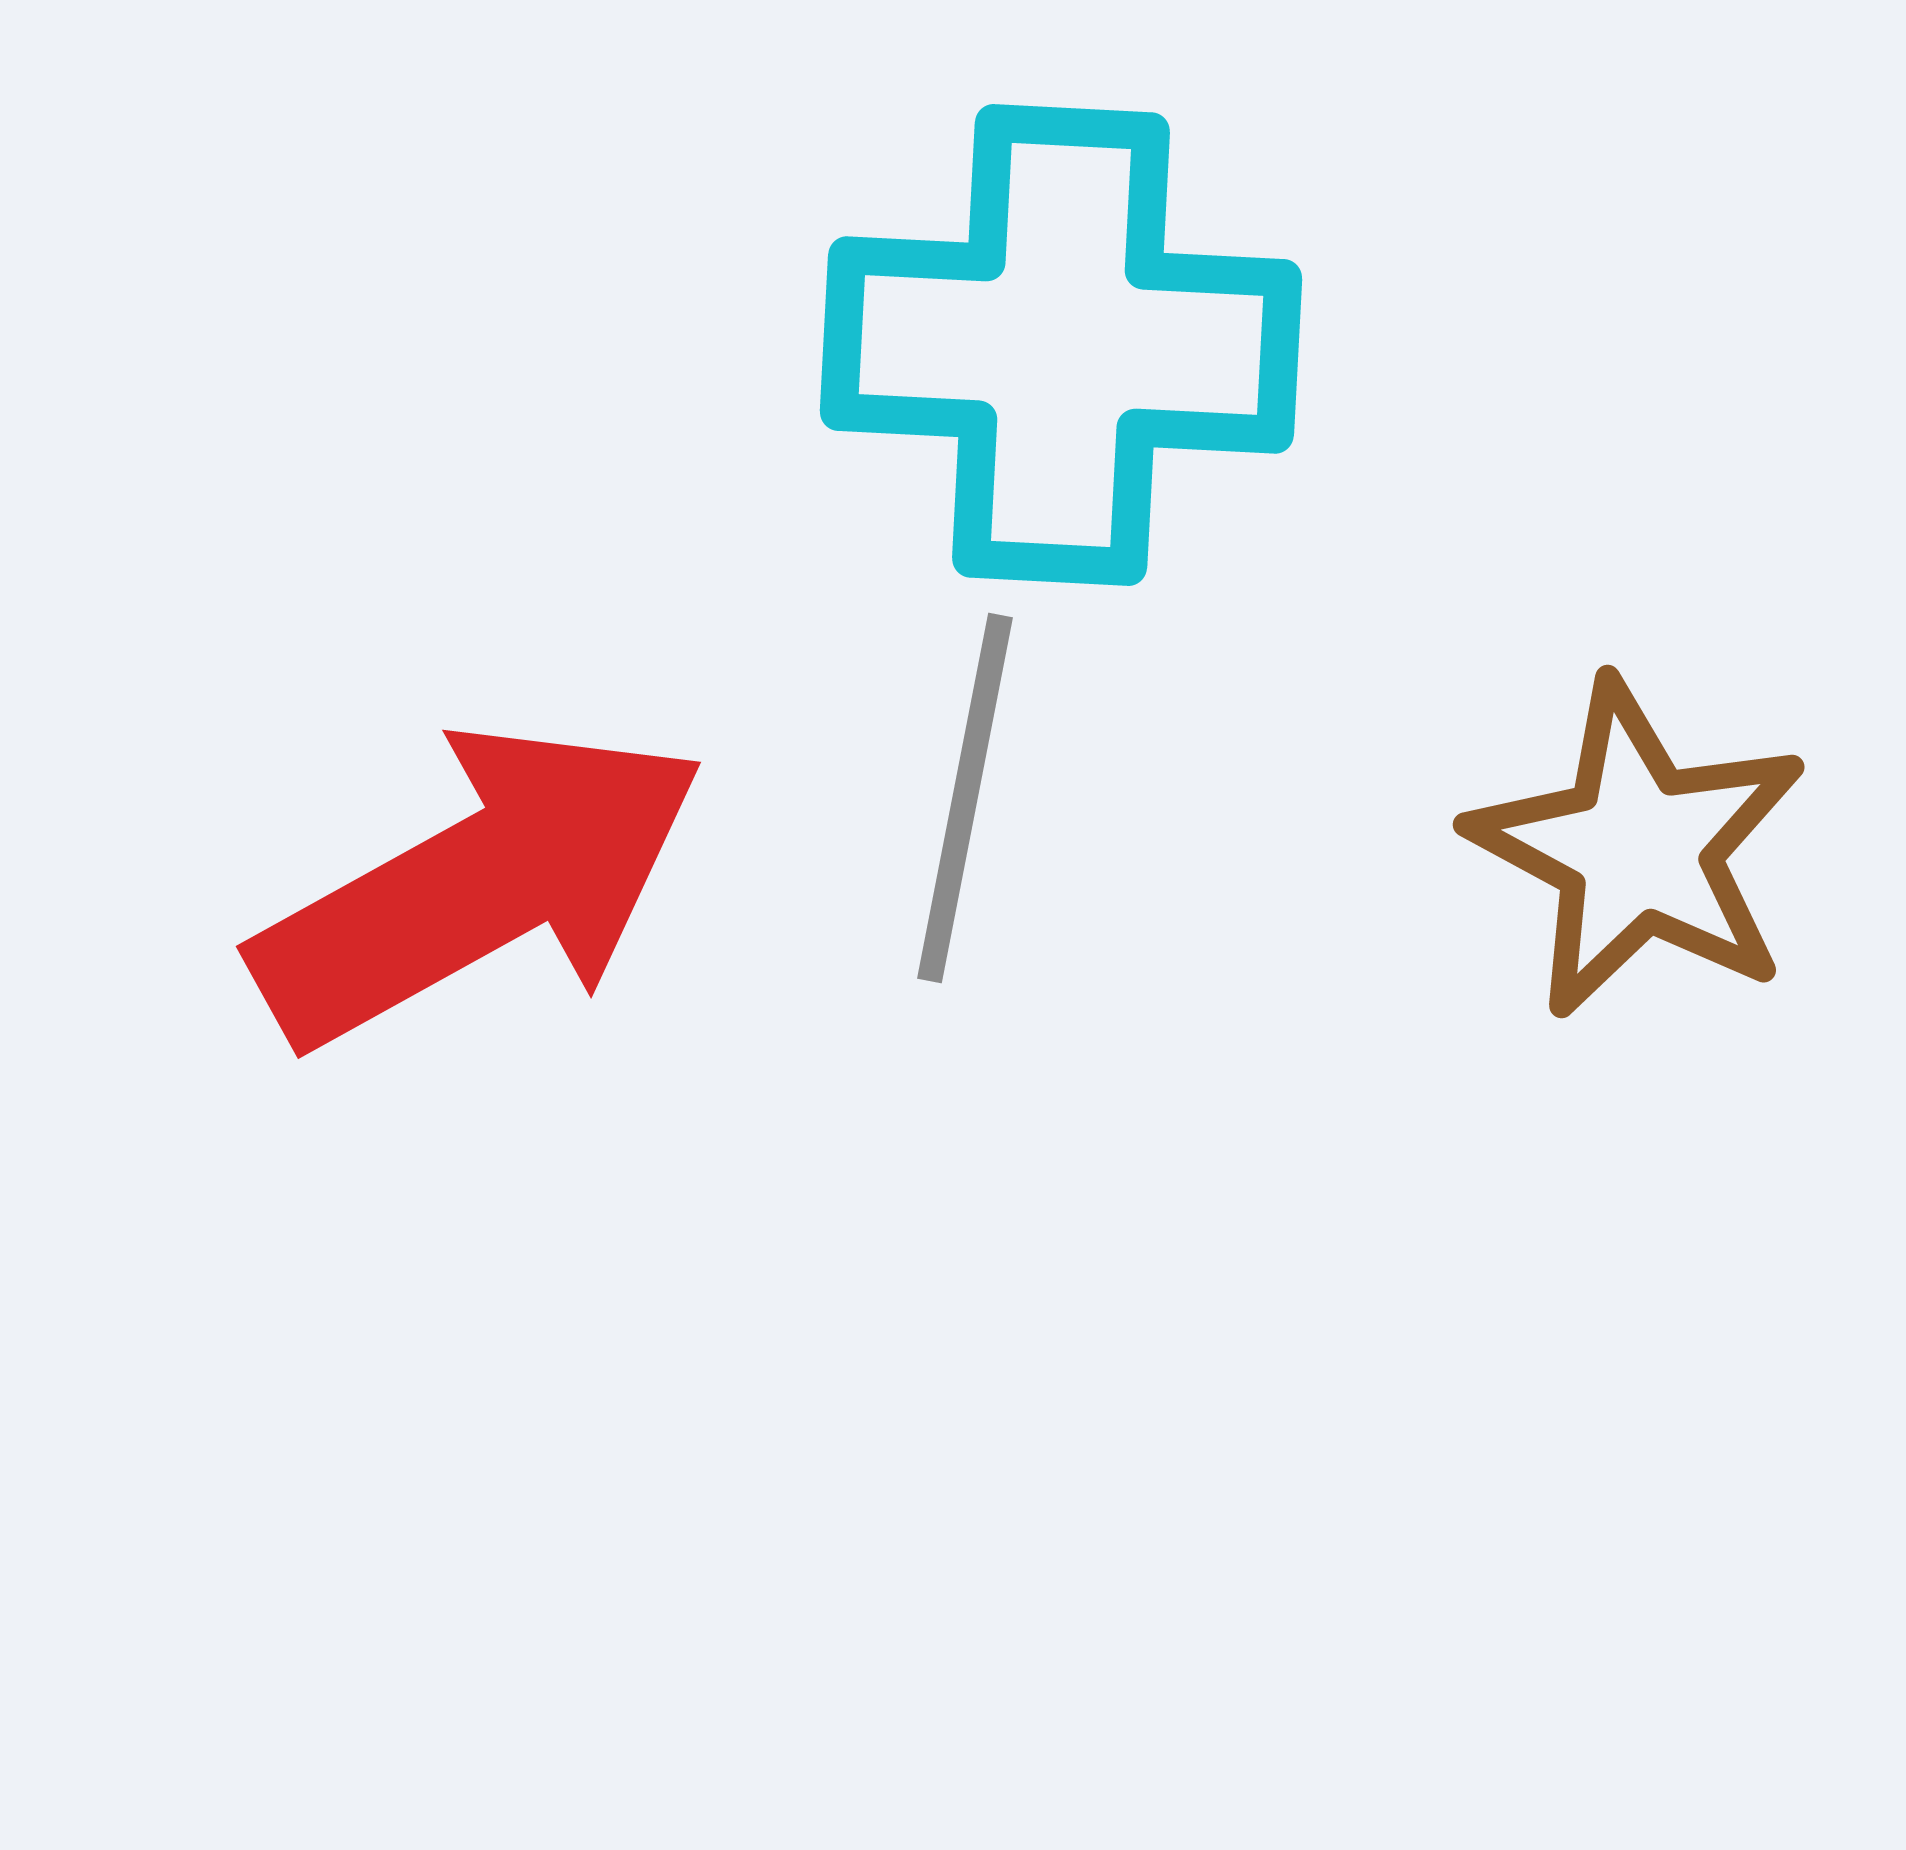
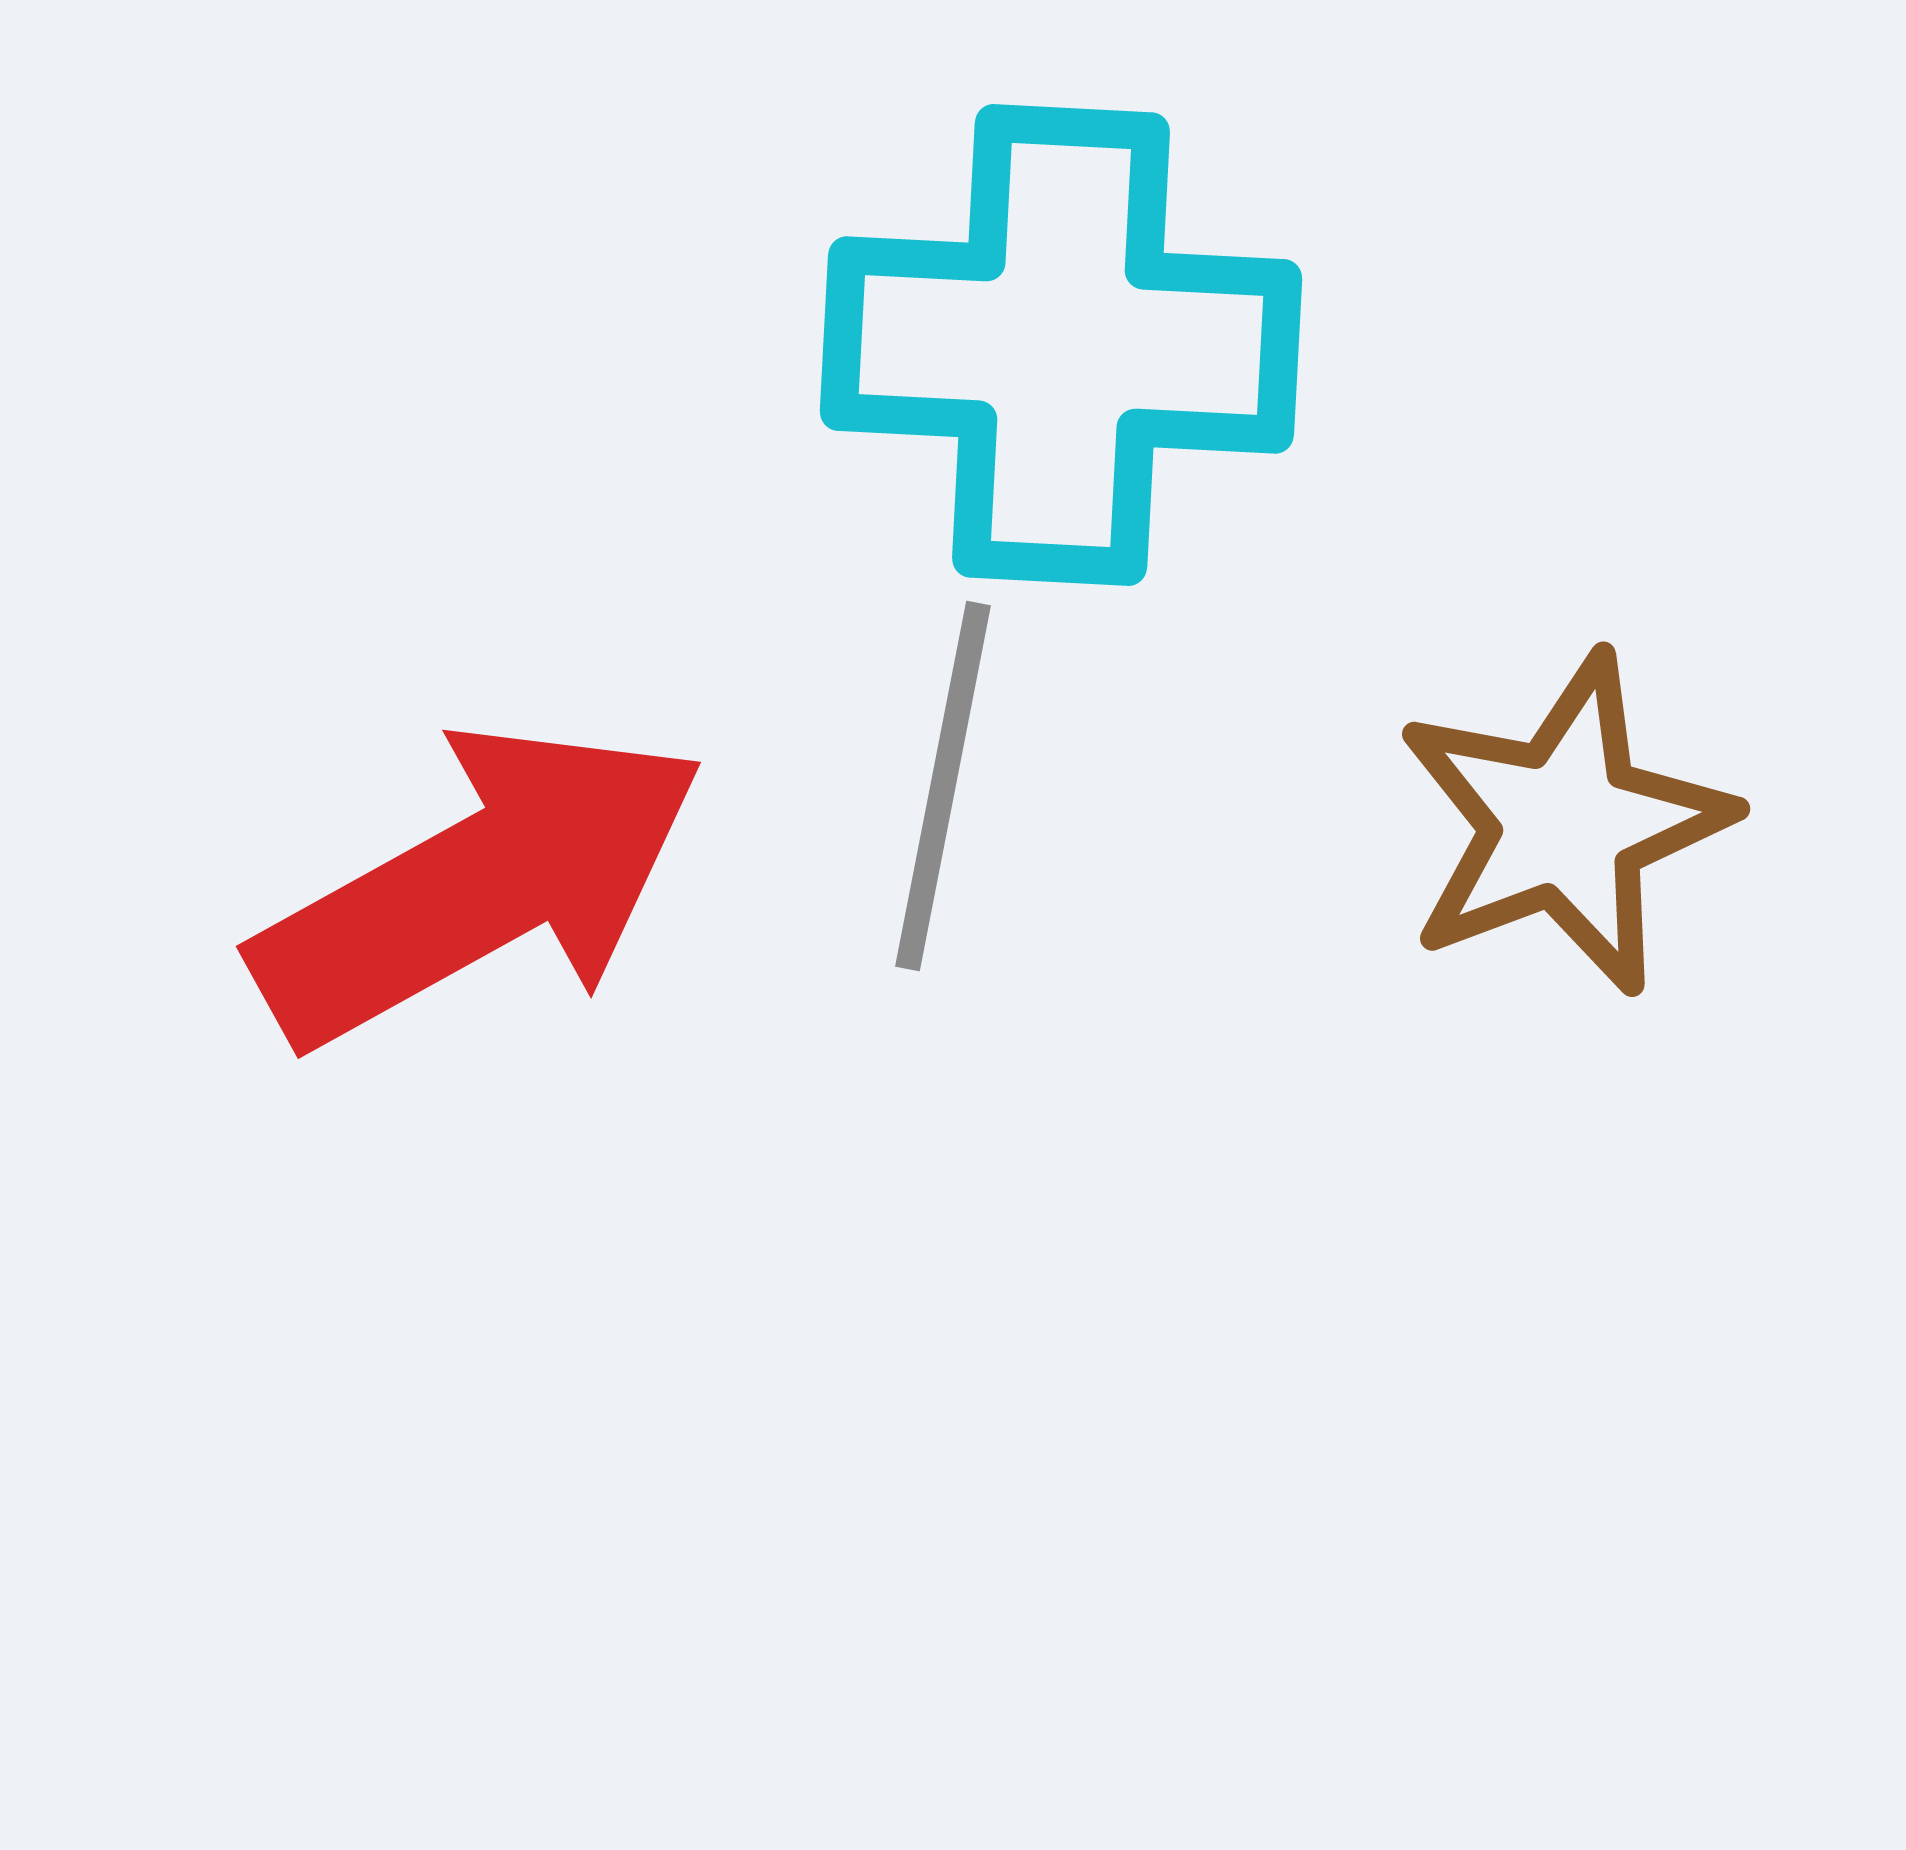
gray line: moved 22 px left, 12 px up
brown star: moved 74 px left, 25 px up; rotated 23 degrees clockwise
